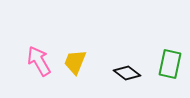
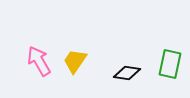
yellow trapezoid: moved 1 px up; rotated 12 degrees clockwise
black diamond: rotated 28 degrees counterclockwise
